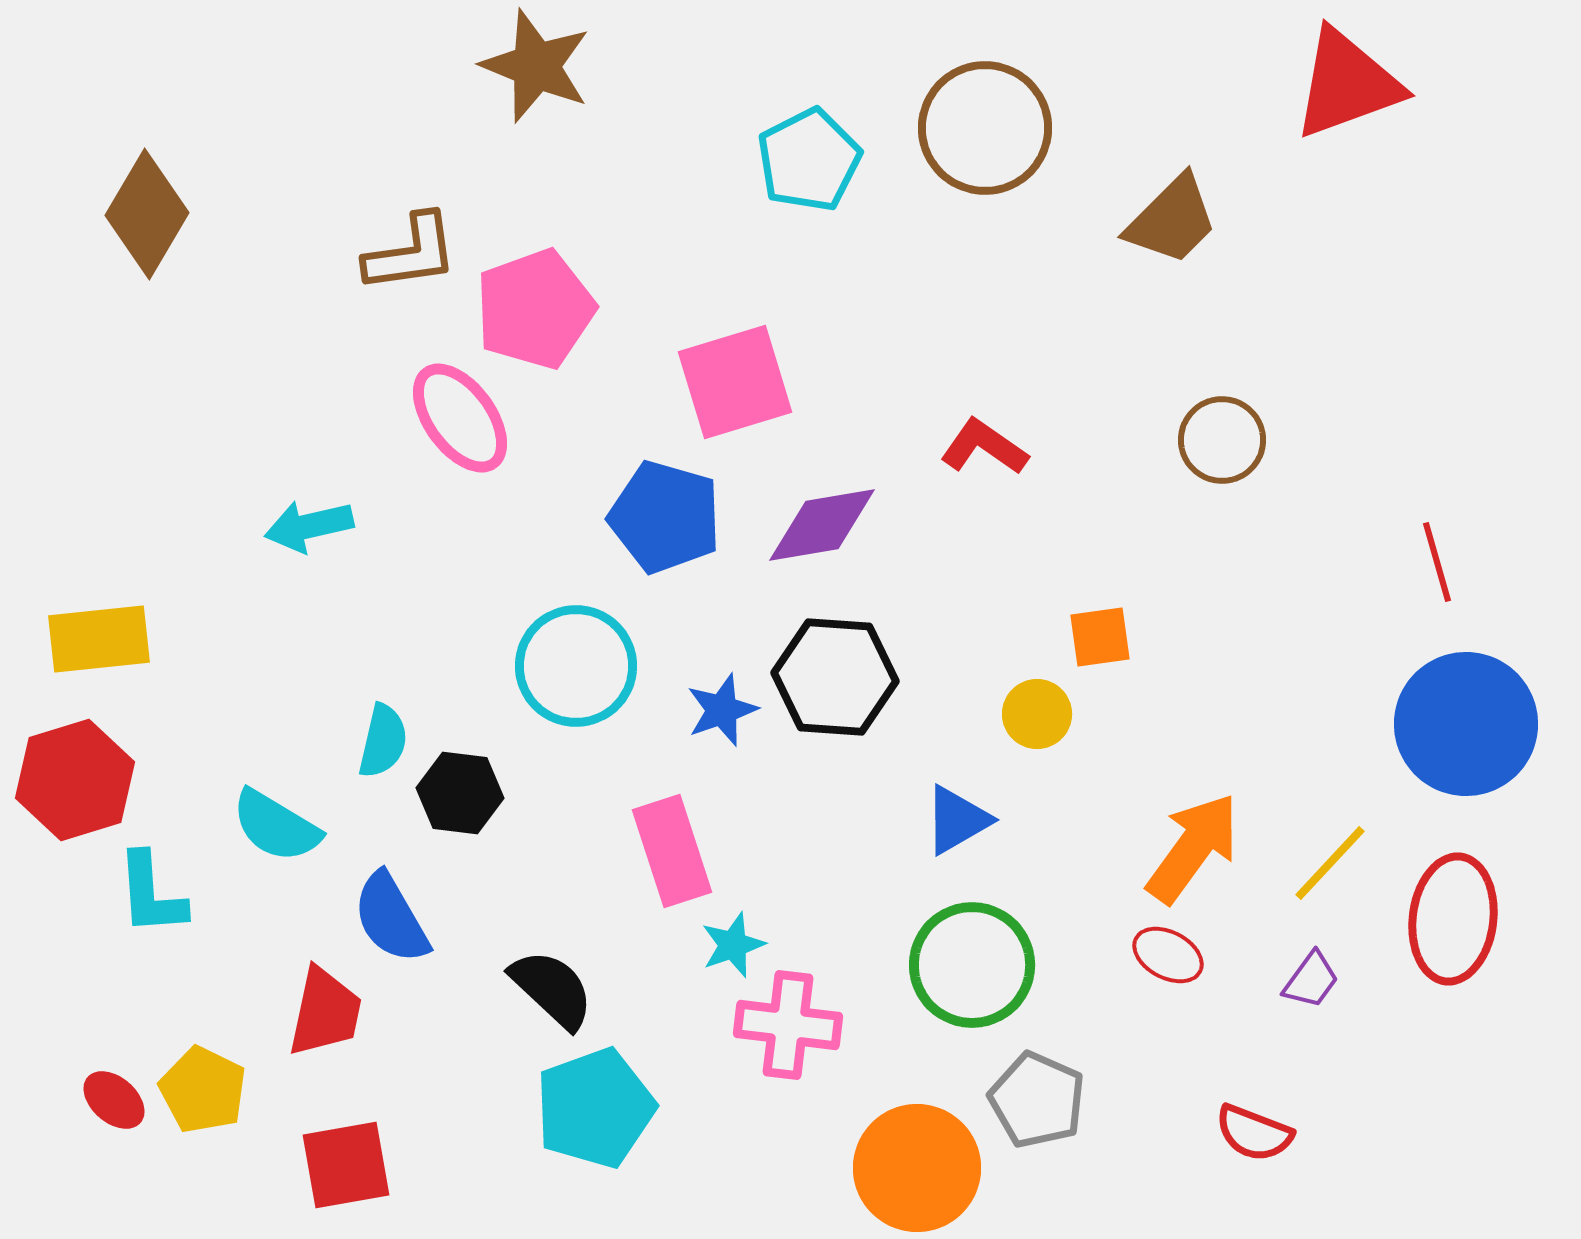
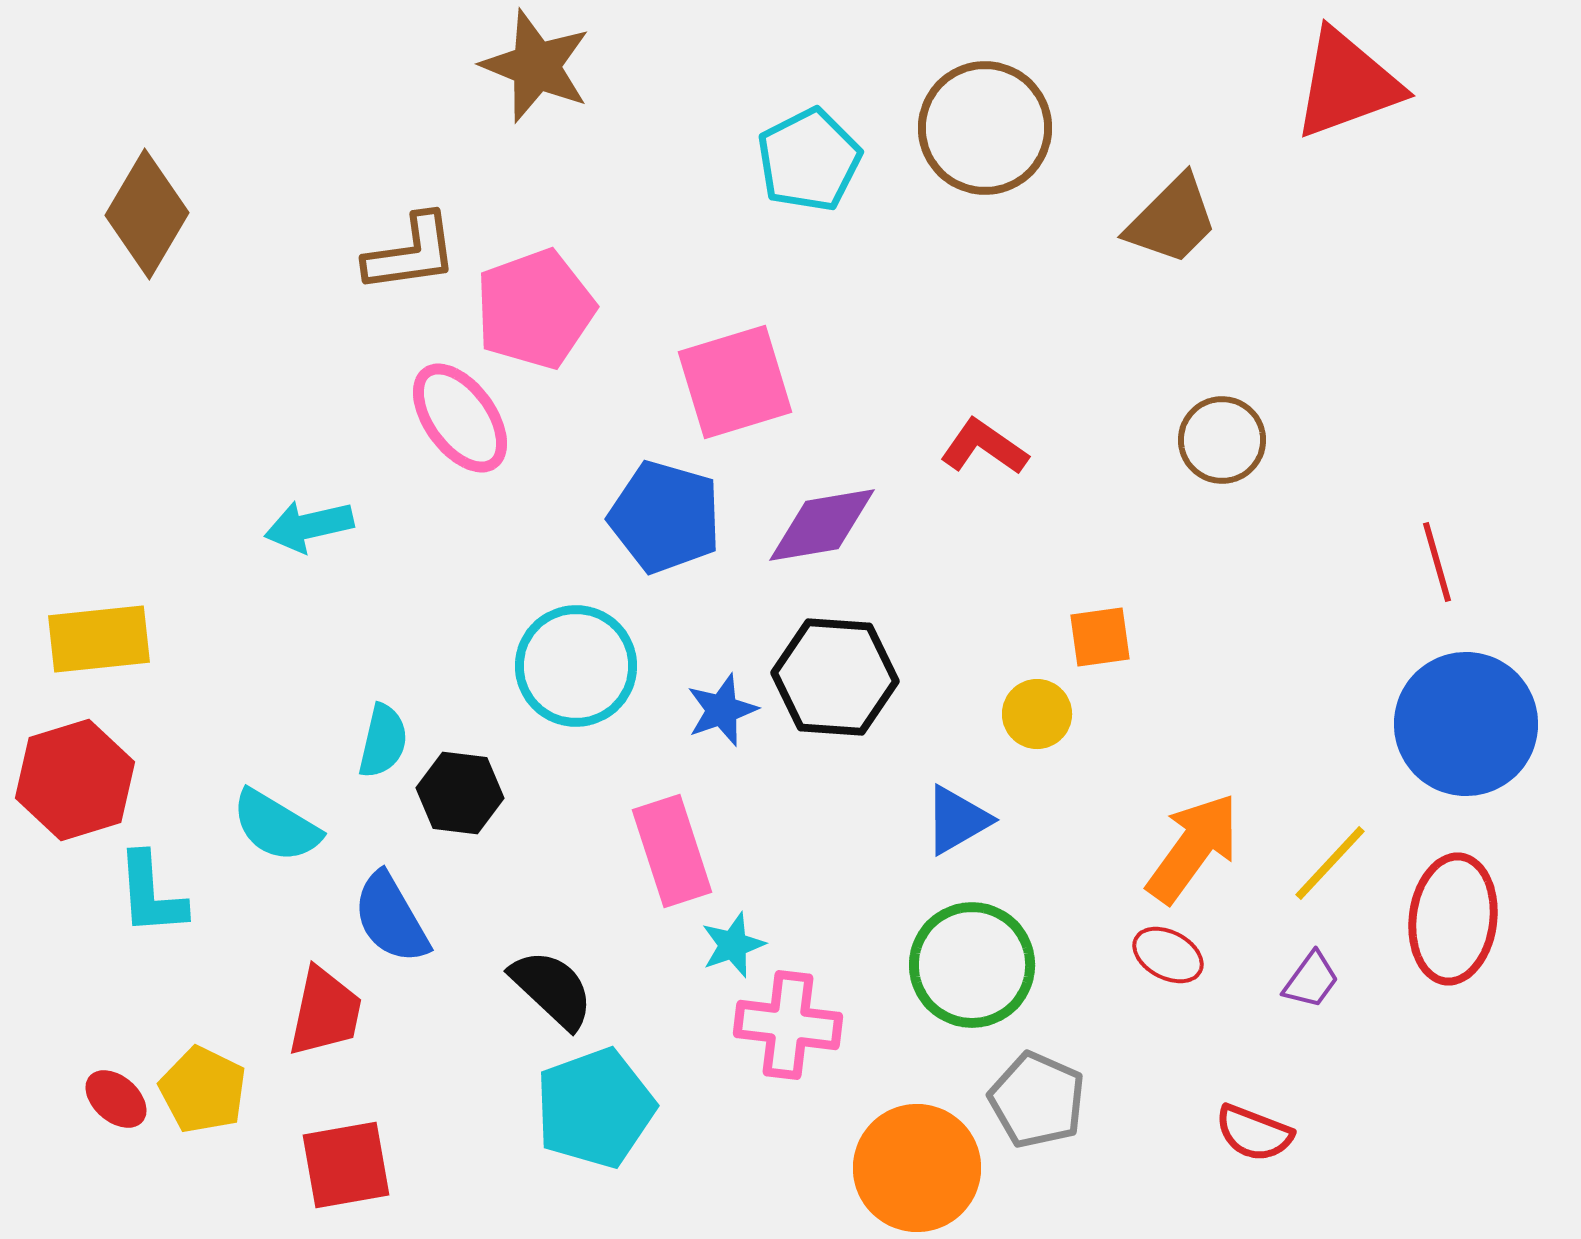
red ellipse at (114, 1100): moved 2 px right, 1 px up
